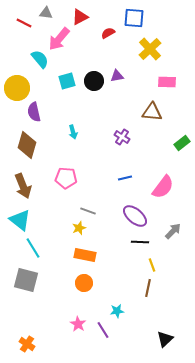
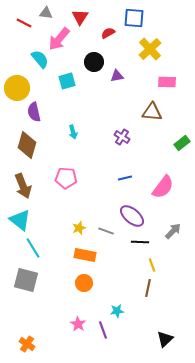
red triangle: rotated 30 degrees counterclockwise
black circle: moved 19 px up
gray line: moved 18 px right, 20 px down
purple ellipse: moved 3 px left
purple line: rotated 12 degrees clockwise
